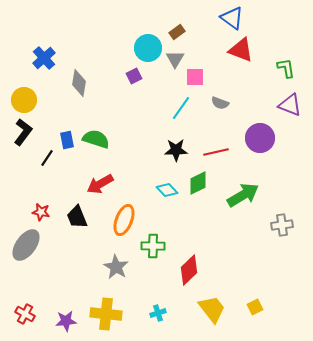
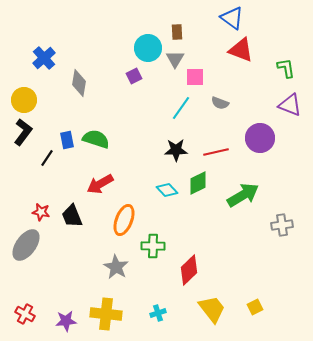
brown rectangle: rotated 56 degrees counterclockwise
black trapezoid: moved 5 px left, 1 px up
